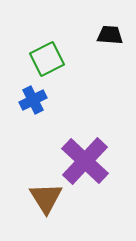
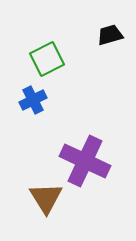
black trapezoid: rotated 20 degrees counterclockwise
purple cross: rotated 18 degrees counterclockwise
